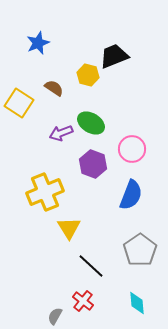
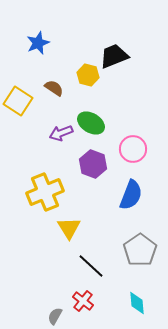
yellow square: moved 1 px left, 2 px up
pink circle: moved 1 px right
